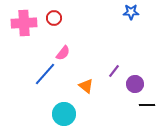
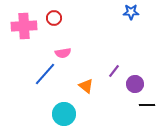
pink cross: moved 3 px down
pink semicircle: rotated 42 degrees clockwise
